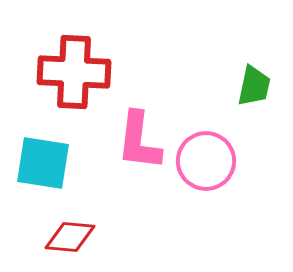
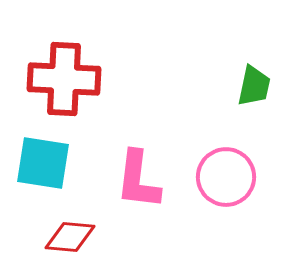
red cross: moved 10 px left, 7 px down
pink L-shape: moved 1 px left, 39 px down
pink circle: moved 20 px right, 16 px down
